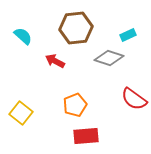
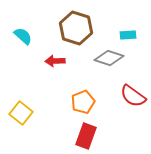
brown hexagon: rotated 24 degrees clockwise
cyan rectangle: rotated 21 degrees clockwise
red arrow: rotated 30 degrees counterclockwise
red semicircle: moved 1 px left, 3 px up
orange pentagon: moved 8 px right, 3 px up
red rectangle: rotated 65 degrees counterclockwise
